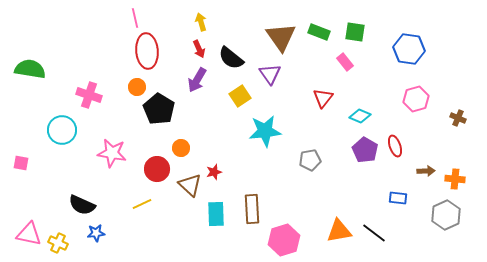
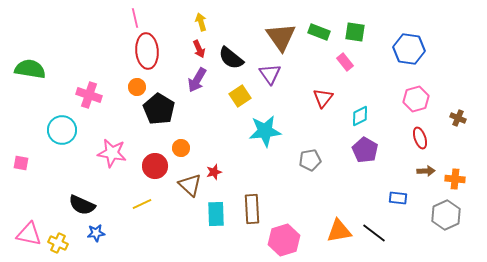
cyan diamond at (360, 116): rotated 50 degrees counterclockwise
red ellipse at (395, 146): moved 25 px right, 8 px up
red circle at (157, 169): moved 2 px left, 3 px up
